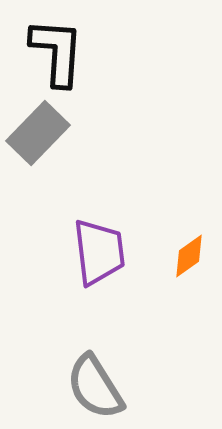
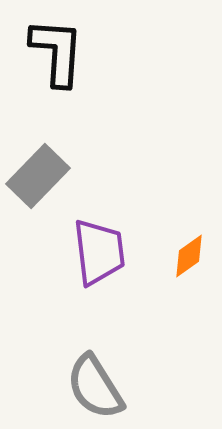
gray rectangle: moved 43 px down
